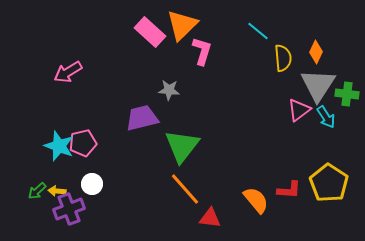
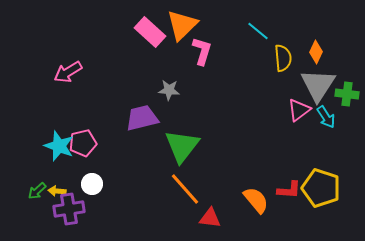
yellow pentagon: moved 8 px left, 5 px down; rotated 15 degrees counterclockwise
purple cross: rotated 12 degrees clockwise
